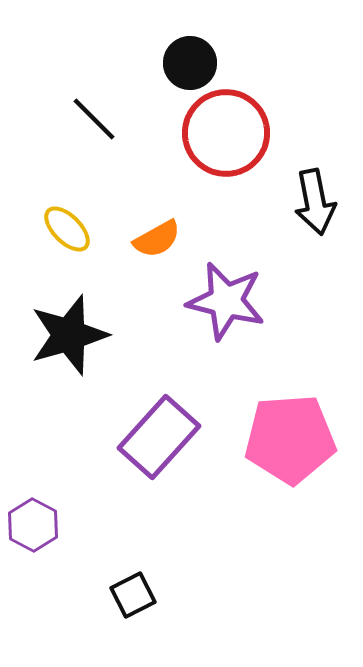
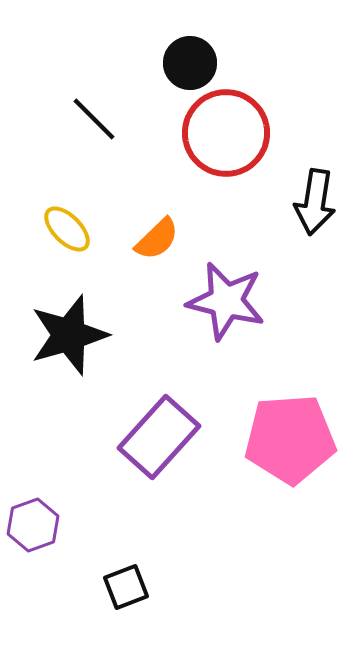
black arrow: rotated 20 degrees clockwise
orange semicircle: rotated 15 degrees counterclockwise
purple hexagon: rotated 12 degrees clockwise
black square: moved 7 px left, 8 px up; rotated 6 degrees clockwise
